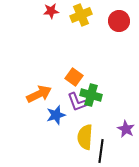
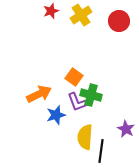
red star: rotated 14 degrees counterclockwise
yellow cross: rotated 10 degrees counterclockwise
